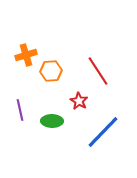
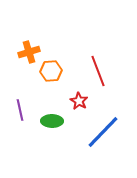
orange cross: moved 3 px right, 3 px up
red line: rotated 12 degrees clockwise
